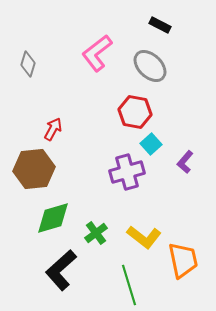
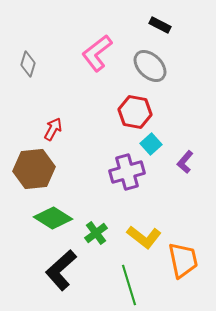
green diamond: rotated 48 degrees clockwise
